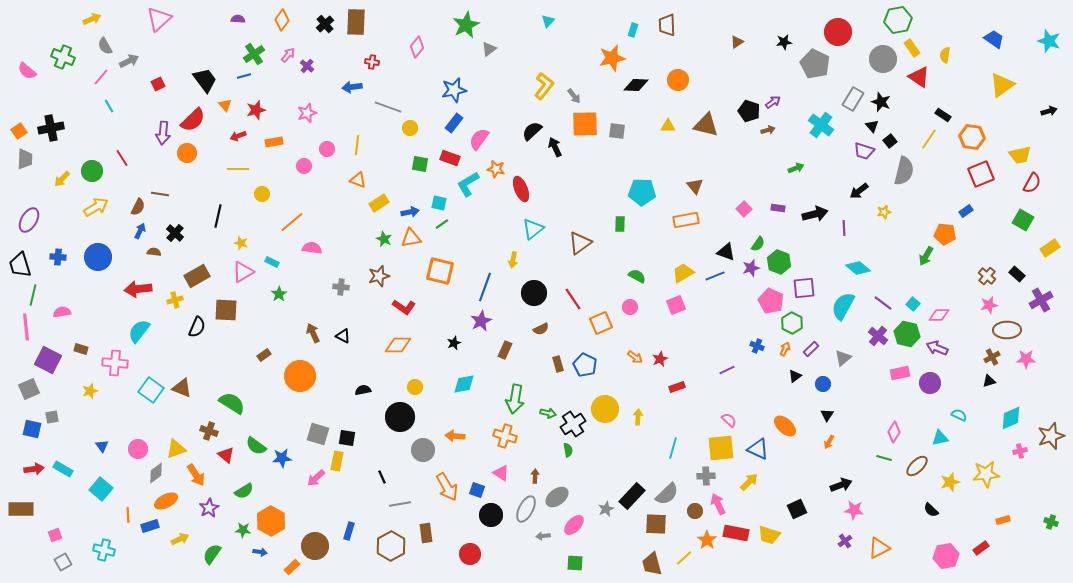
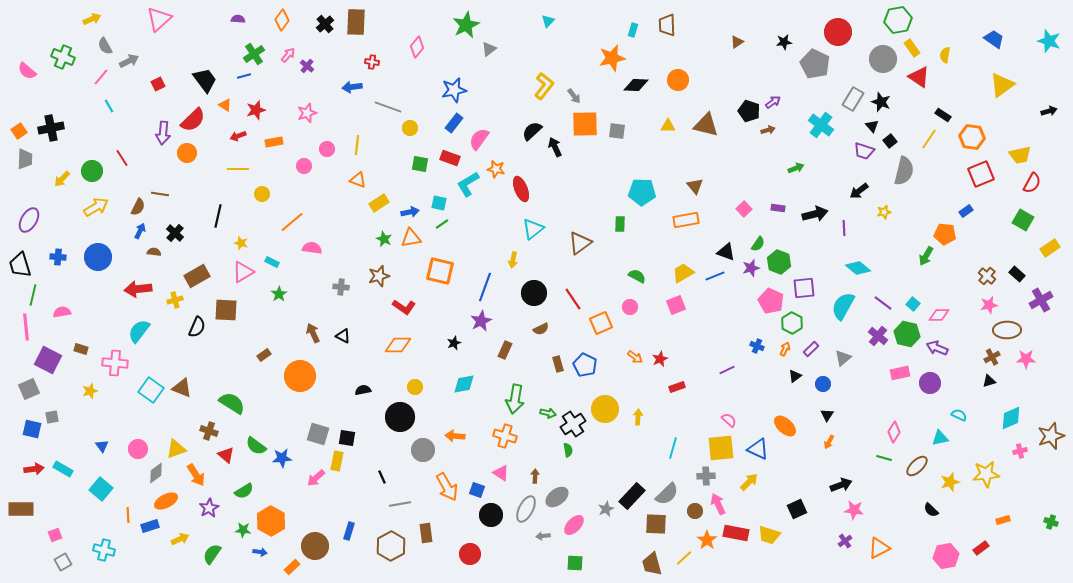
orange triangle at (225, 105): rotated 16 degrees counterclockwise
